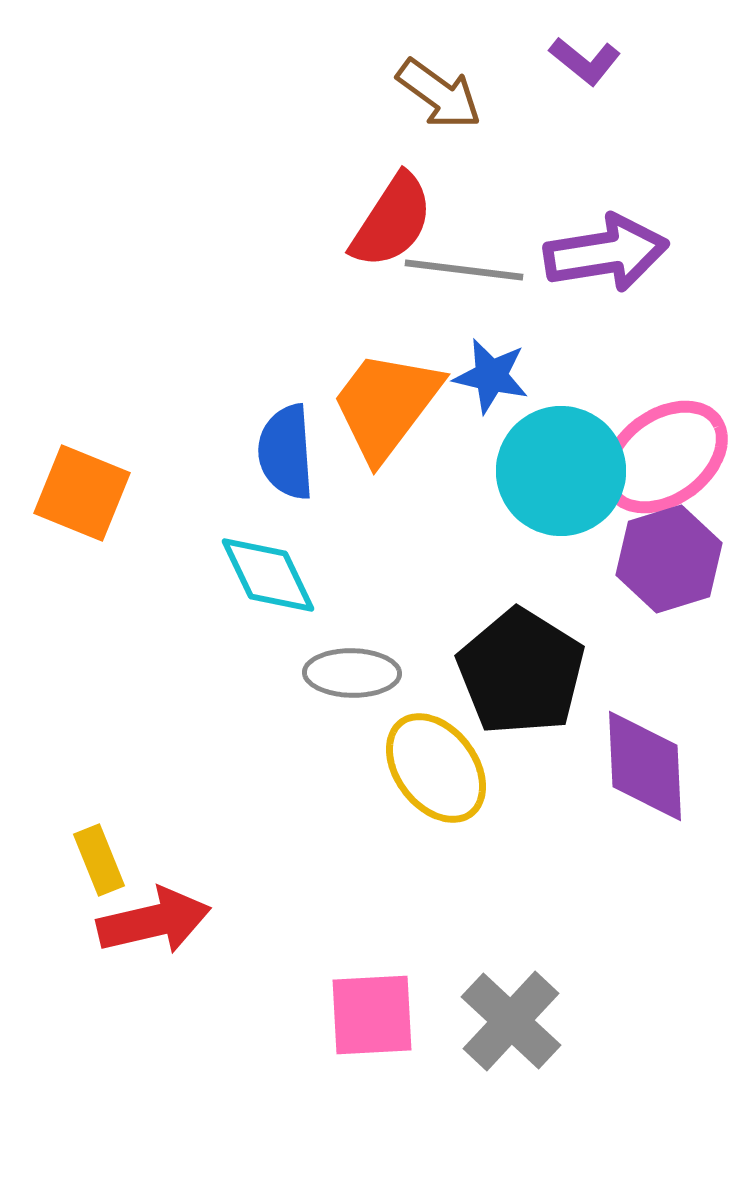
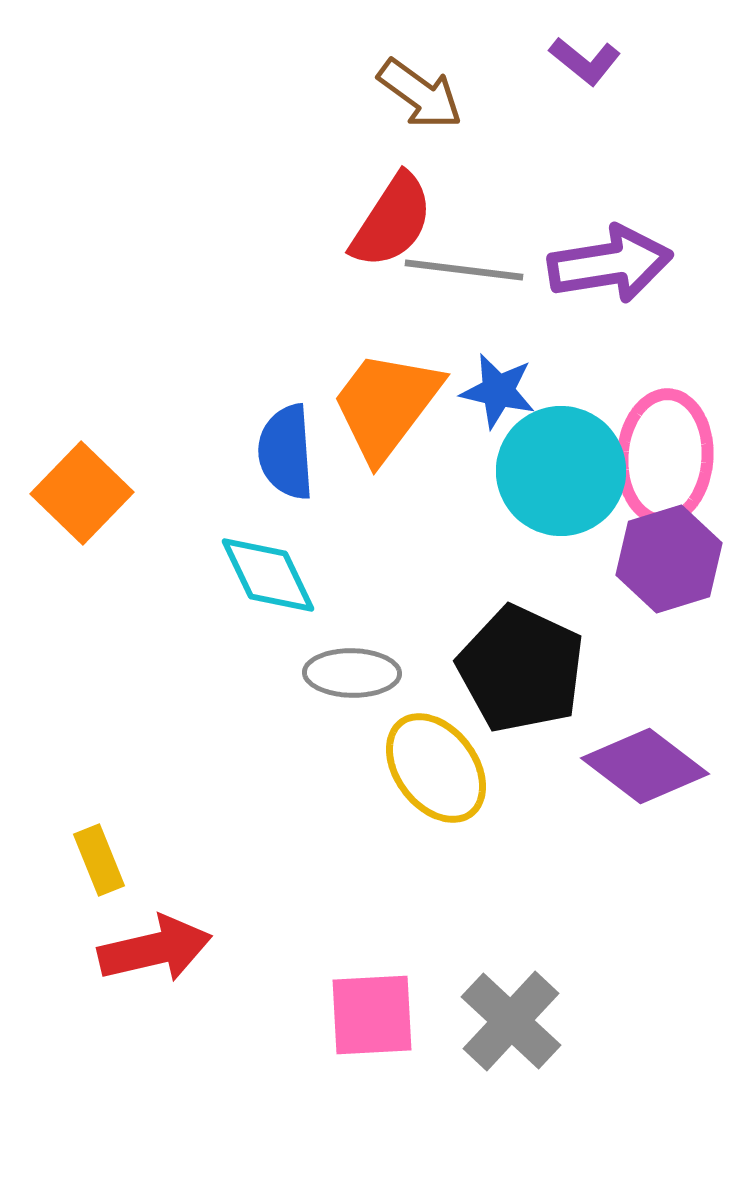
brown arrow: moved 19 px left
purple arrow: moved 4 px right, 11 px down
blue star: moved 7 px right, 15 px down
pink ellipse: rotated 50 degrees counterclockwise
orange square: rotated 22 degrees clockwise
black pentagon: moved 3 px up; rotated 7 degrees counterclockwise
purple diamond: rotated 50 degrees counterclockwise
red arrow: moved 1 px right, 28 px down
